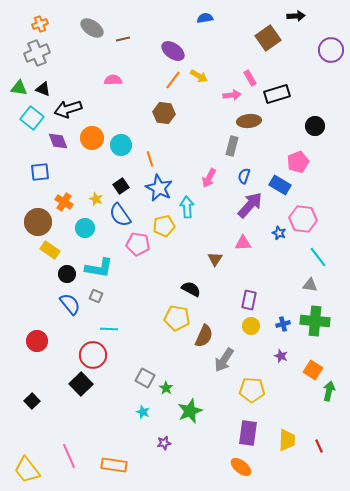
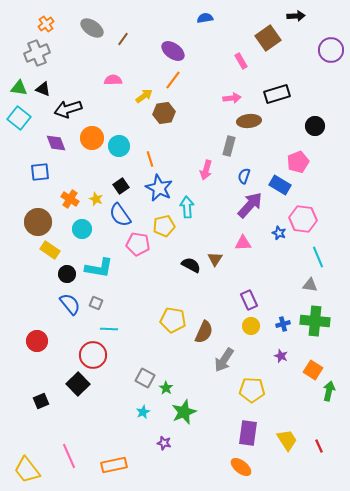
orange cross at (40, 24): moved 6 px right; rotated 14 degrees counterclockwise
brown line at (123, 39): rotated 40 degrees counterclockwise
yellow arrow at (199, 76): moved 55 px left, 20 px down; rotated 66 degrees counterclockwise
pink rectangle at (250, 78): moved 9 px left, 17 px up
pink arrow at (232, 95): moved 3 px down
brown hexagon at (164, 113): rotated 15 degrees counterclockwise
cyan square at (32, 118): moved 13 px left
purple diamond at (58, 141): moved 2 px left, 2 px down
cyan circle at (121, 145): moved 2 px left, 1 px down
gray rectangle at (232, 146): moved 3 px left
pink arrow at (209, 178): moved 3 px left, 8 px up; rotated 12 degrees counterclockwise
orange cross at (64, 202): moved 6 px right, 3 px up
cyan circle at (85, 228): moved 3 px left, 1 px down
cyan line at (318, 257): rotated 15 degrees clockwise
black semicircle at (191, 289): moved 24 px up
gray square at (96, 296): moved 7 px down
purple rectangle at (249, 300): rotated 36 degrees counterclockwise
yellow pentagon at (177, 318): moved 4 px left, 2 px down
brown semicircle at (204, 336): moved 4 px up
black square at (81, 384): moved 3 px left
black square at (32, 401): moved 9 px right; rotated 21 degrees clockwise
green star at (190, 411): moved 6 px left, 1 px down
cyan star at (143, 412): rotated 24 degrees clockwise
yellow trapezoid at (287, 440): rotated 35 degrees counterclockwise
purple star at (164, 443): rotated 24 degrees clockwise
orange rectangle at (114, 465): rotated 20 degrees counterclockwise
